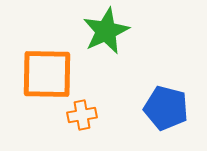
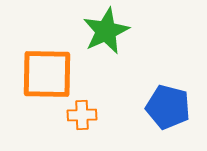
blue pentagon: moved 2 px right, 1 px up
orange cross: rotated 8 degrees clockwise
